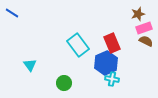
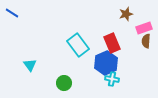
brown star: moved 12 px left
brown semicircle: rotated 112 degrees counterclockwise
